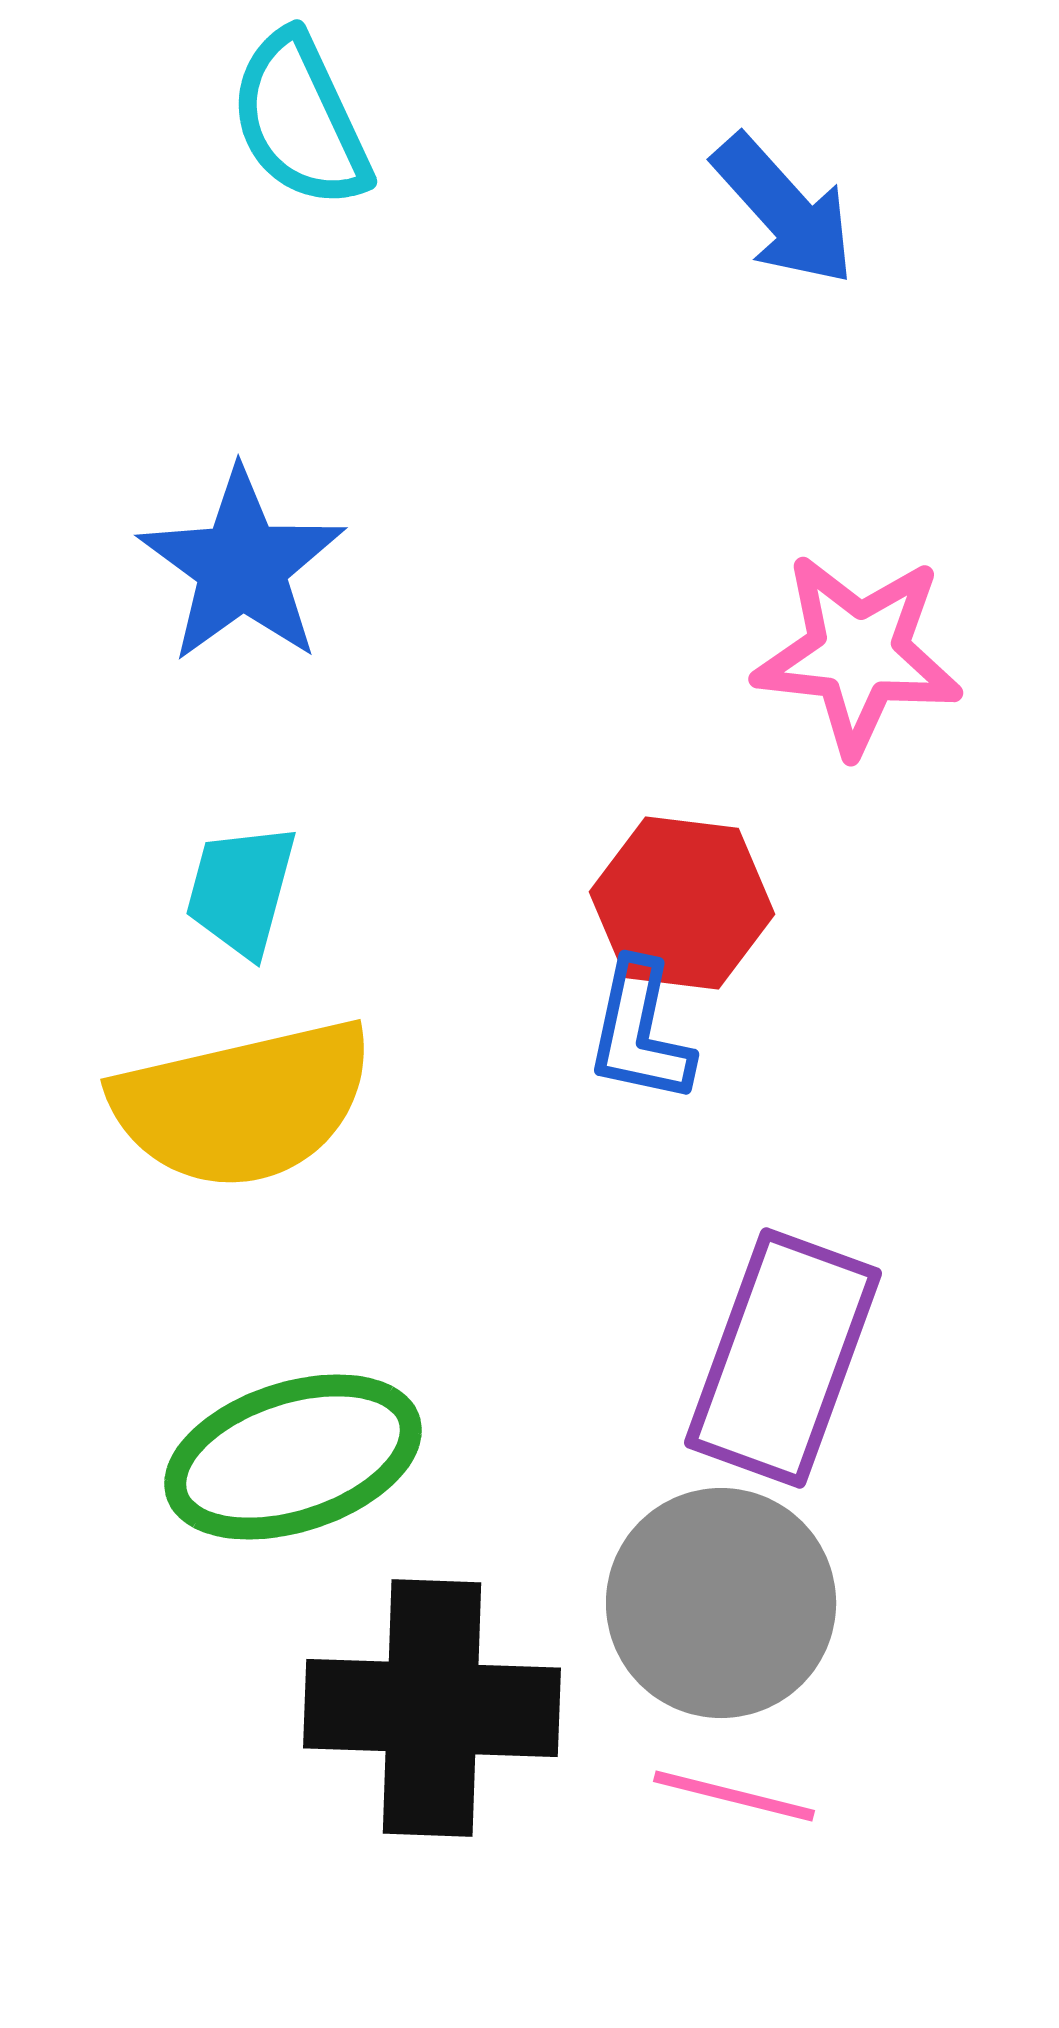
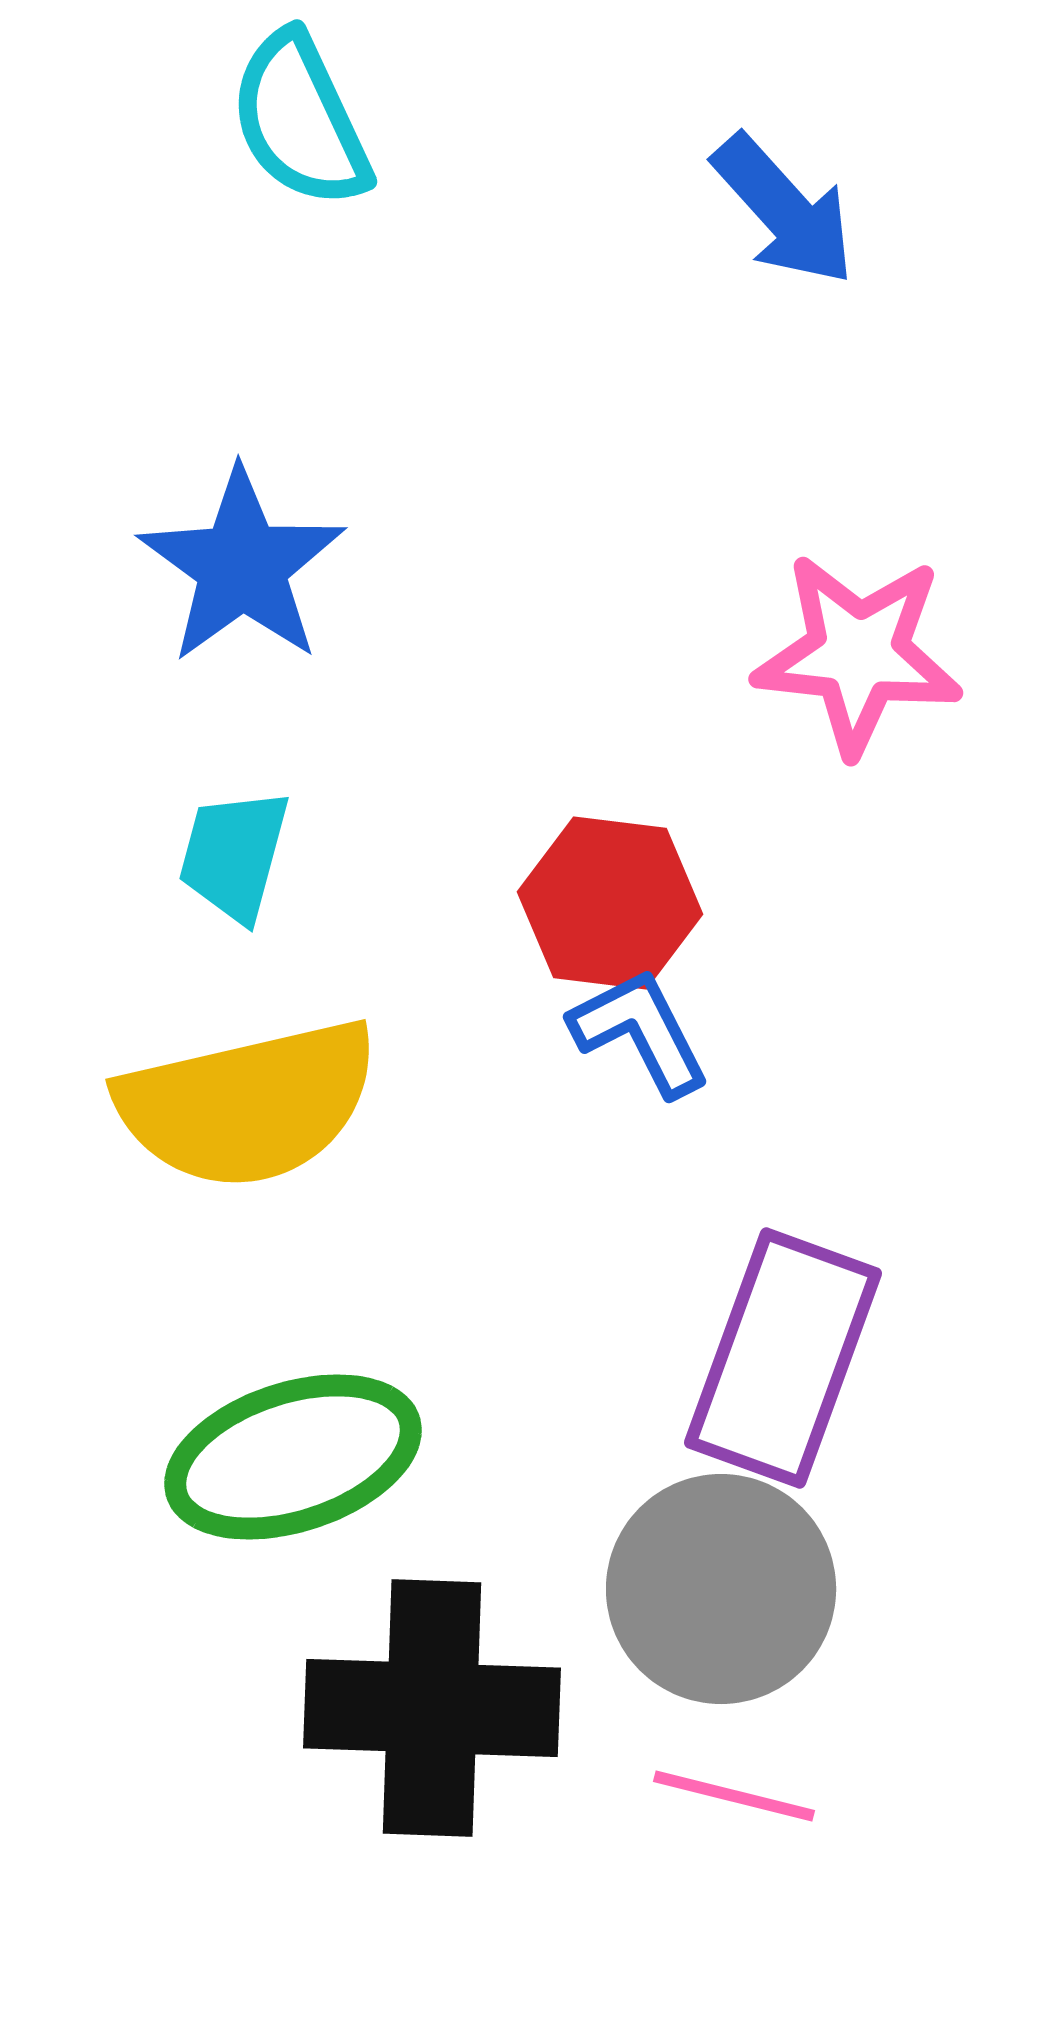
cyan trapezoid: moved 7 px left, 35 px up
red hexagon: moved 72 px left
blue L-shape: rotated 141 degrees clockwise
yellow semicircle: moved 5 px right
gray circle: moved 14 px up
